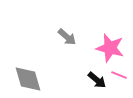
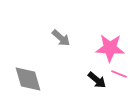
gray arrow: moved 6 px left, 1 px down
pink star: rotated 12 degrees counterclockwise
pink line: moved 1 px up
